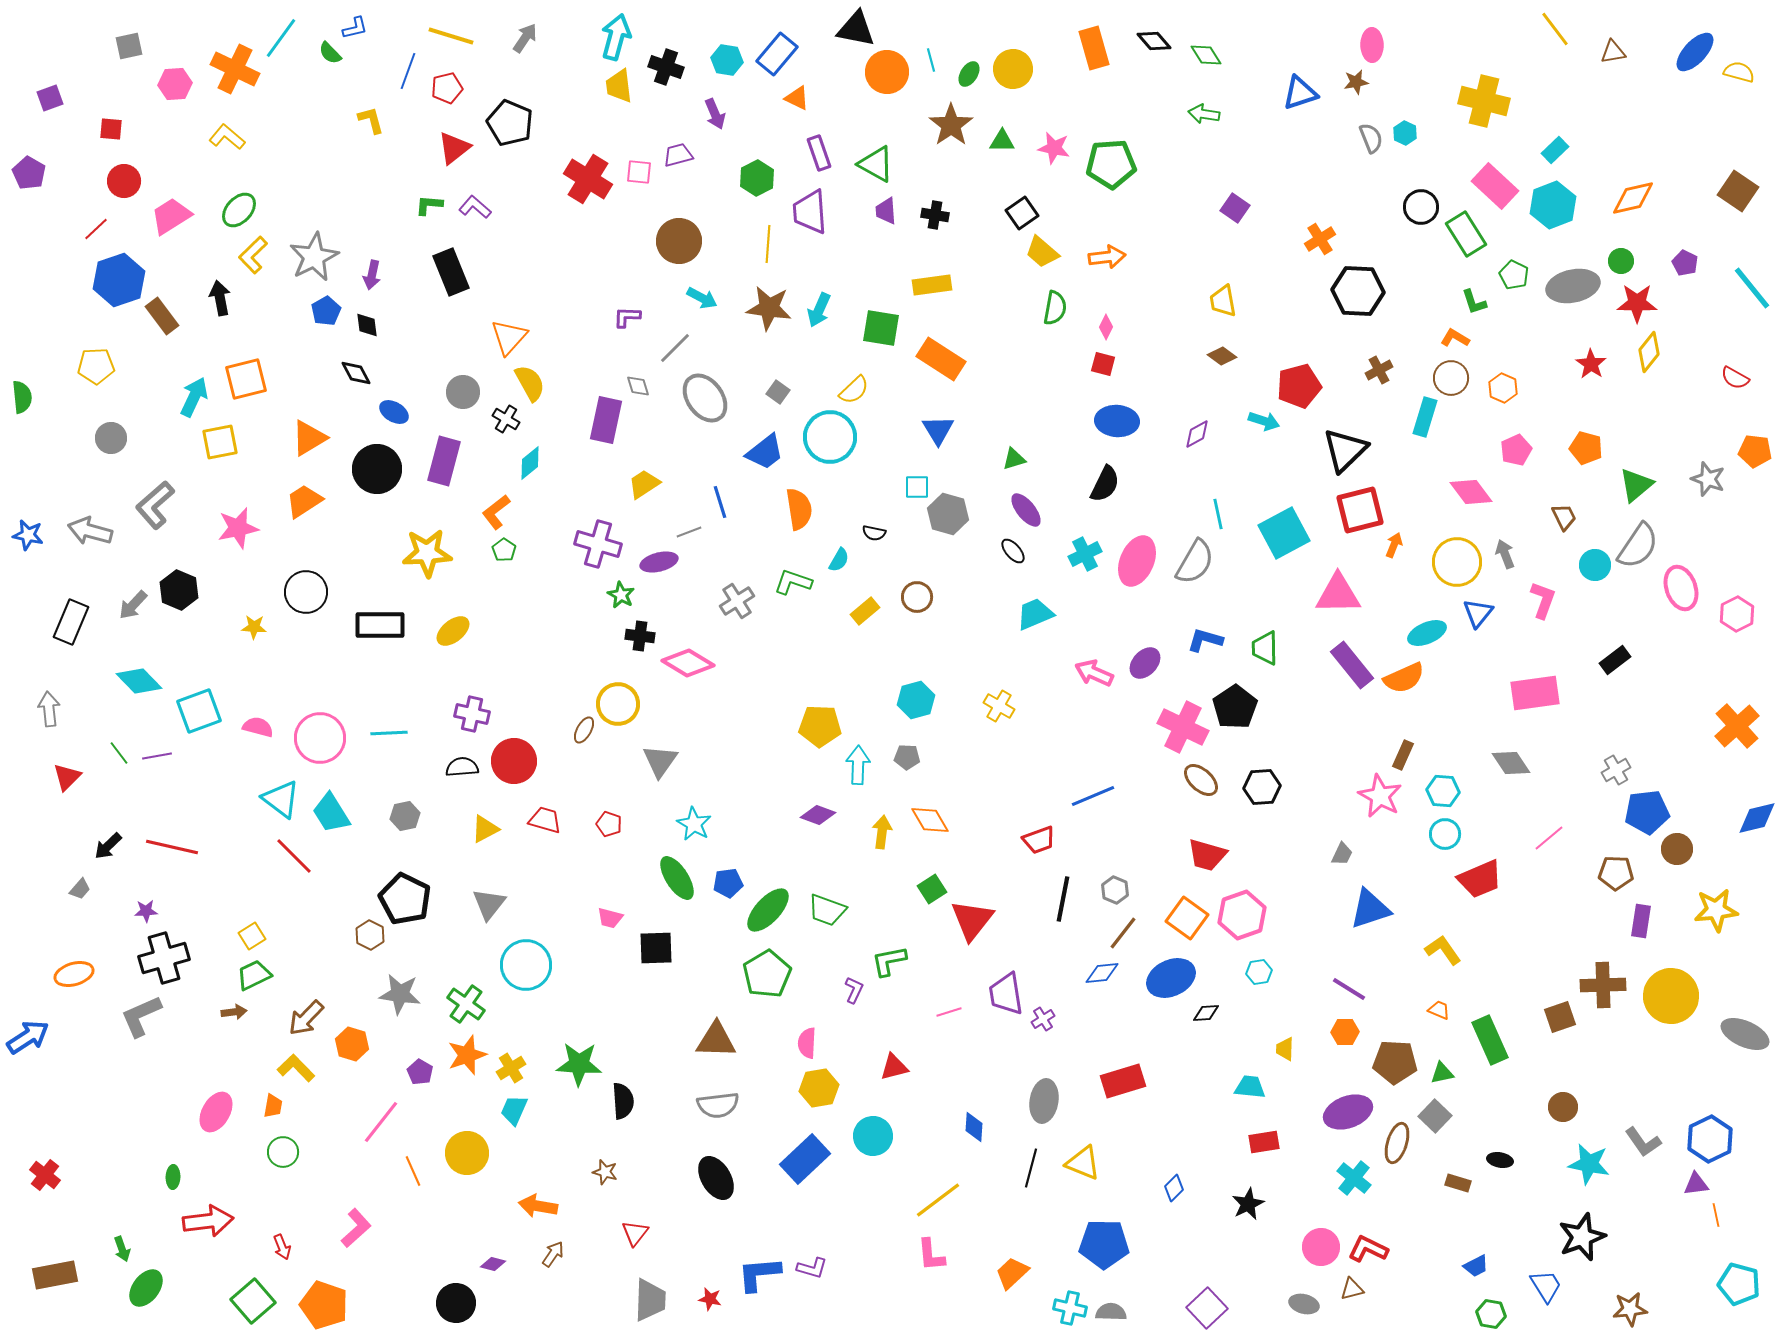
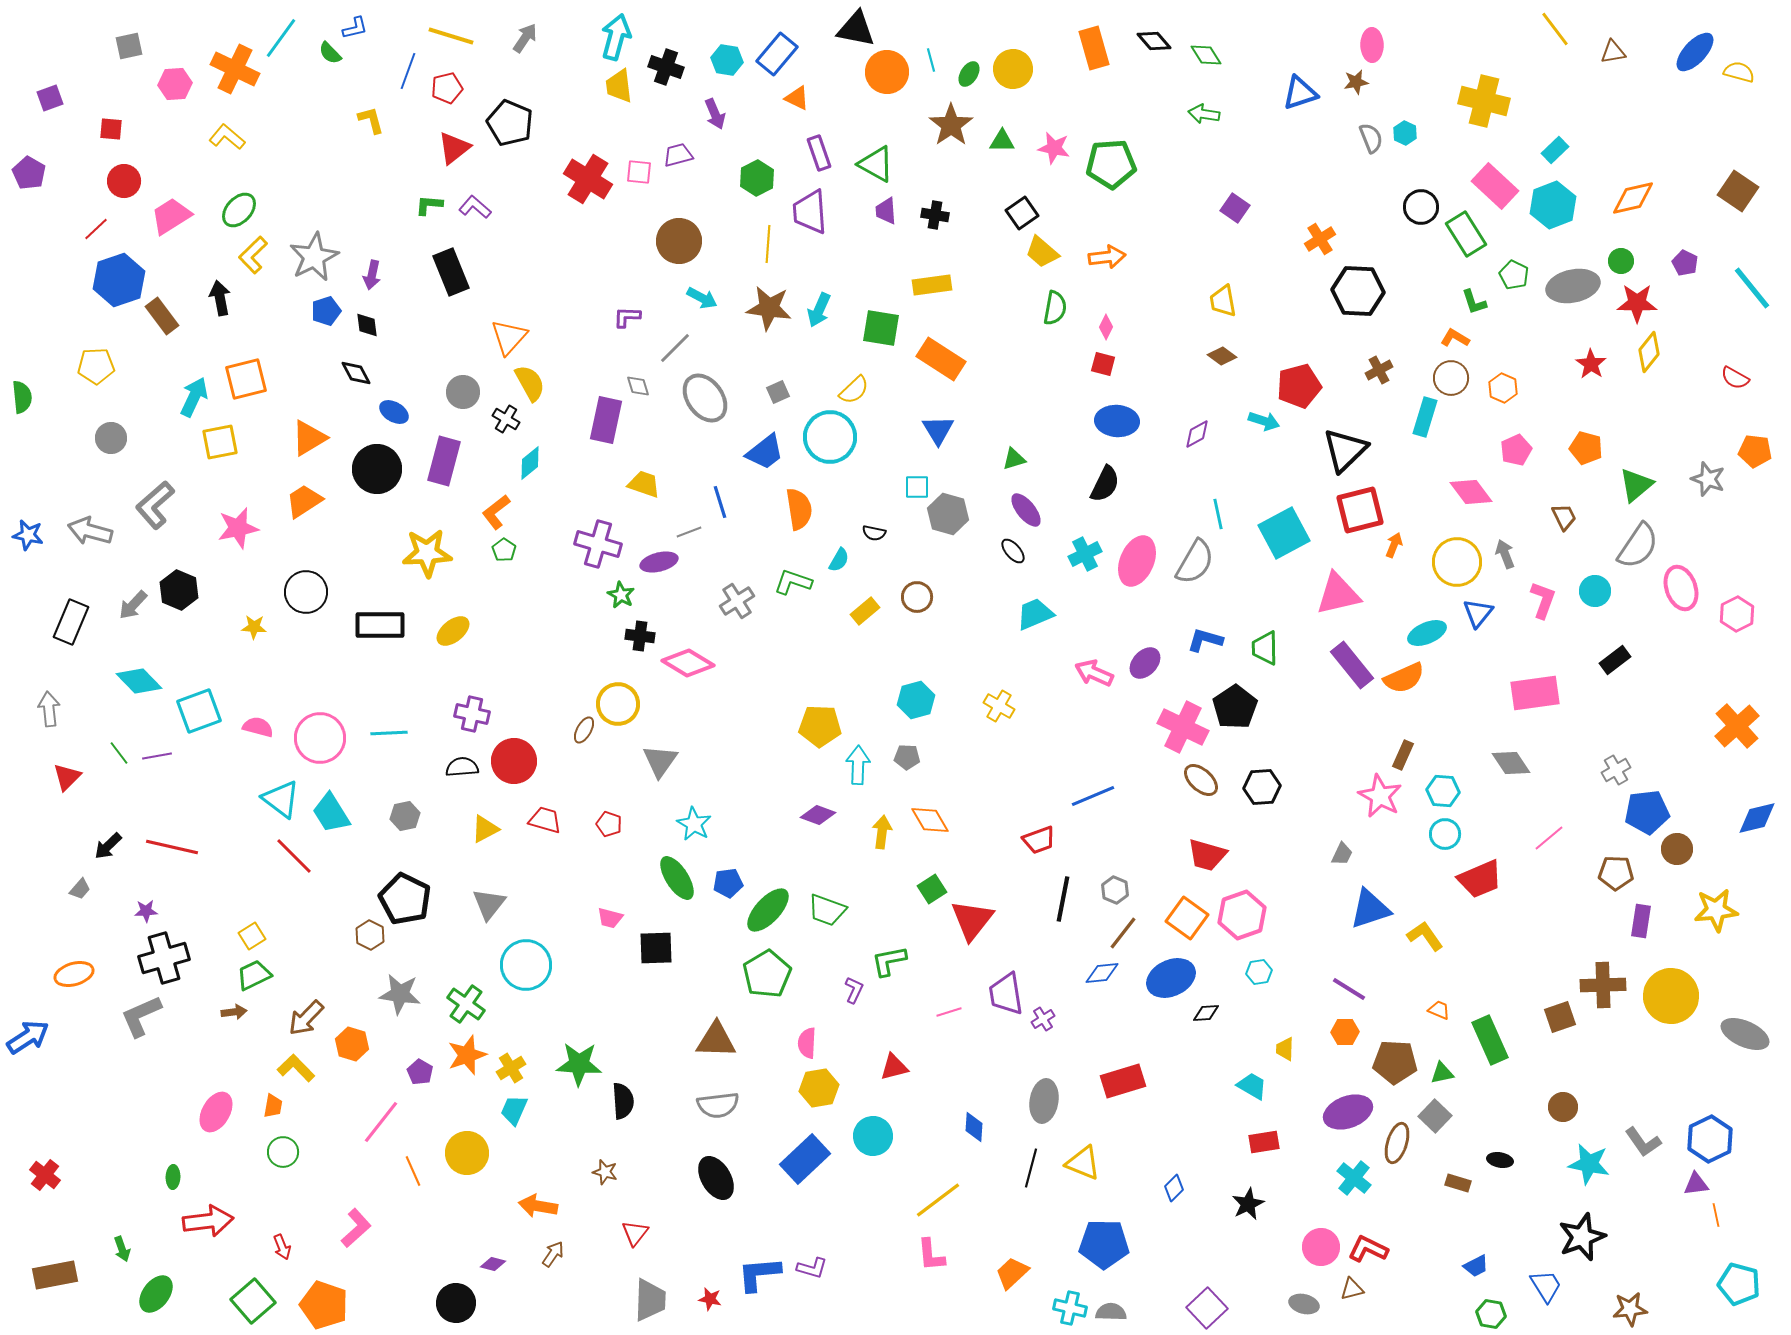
blue pentagon at (326, 311): rotated 12 degrees clockwise
gray square at (778, 392): rotated 30 degrees clockwise
yellow trapezoid at (644, 484): rotated 52 degrees clockwise
cyan circle at (1595, 565): moved 26 px down
pink triangle at (1338, 594): rotated 12 degrees counterclockwise
yellow L-shape at (1443, 950): moved 18 px left, 14 px up
cyan trapezoid at (1250, 1087): moved 2 px right, 1 px up; rotated 24 degrees clockwise
green ellipse at (146, 1288): moved 10 px right, 6 px down
